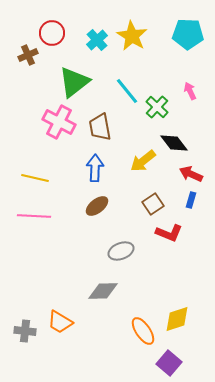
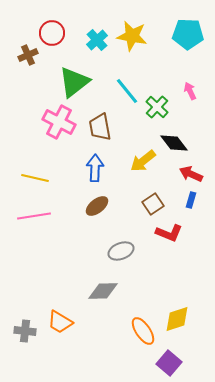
yellow star: rotated 20 degrees counterclockwise
pink line: rotated 12 degrees counterclockwise
